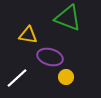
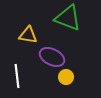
purple ellipse: moved 2 px right; rotated 10 degrees clockwise
white line: moved 2 px up; rotated 55 degrees counterclockwise
